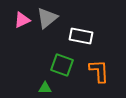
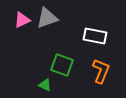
gray triangle: rotated 20 degrees clockwise
white rectangle: moved 14 px right
orange L-shape: moved 2 px right; rotated 25 degrees clockwise
green triangle: moved 3 px up; rotated 24 degrees clockwise
